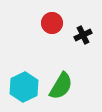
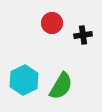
black cross: rotated 18 degrees clockwise
cyan hexagon: moved 7 px up
